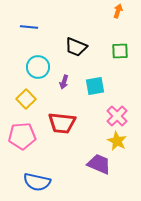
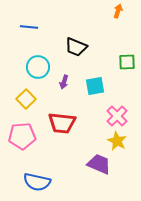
green square: moved 7 px right, 11 px down
